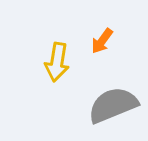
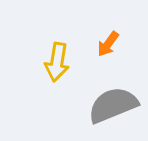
orange arrow: moved 6 px right, 3 px down
